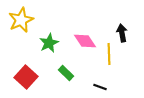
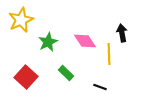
green star: moved 1 px left, 1 px up
